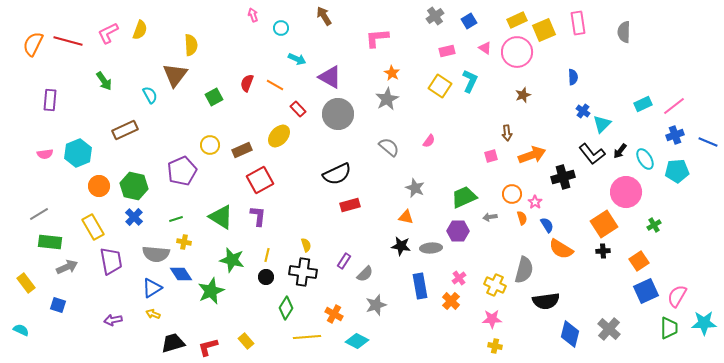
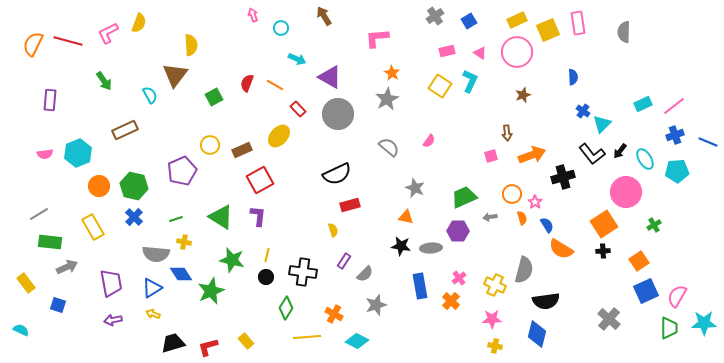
yellow semicircle at (140, 30): moved 1 px left, 7 px up
yellow square at (544, 30): moved 4 px right
pink triangle at (485, 48): moved 5 px left, 5 px down
yellow semicircle at (306, 245): moved 27 px right, 15 px up
purple trapezoid at (111, 261): moved 22 px down
gray cross at (609, 329): moved 10 px up
blue diamond at (570, 334): moved 33 px left
